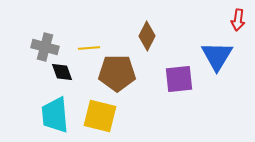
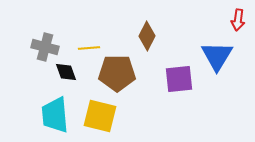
black diamond: moved 4 px right
